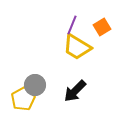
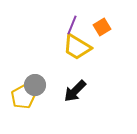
yellow pentagon: moved 2 px up
